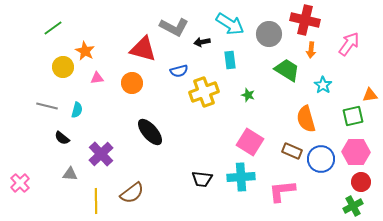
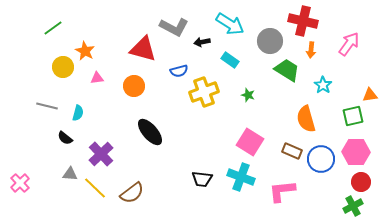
red cross: moved 2 px left, 1 px down
gray circle: moved 1 px right, 7 px down
cyan rectangle: rotated 48 degrees counterclockwise
orange circle: moved 2 px right, 3 px down
cyan semicircle: moved 1 px right, 3 px down
black semicircle: moved 3 px right
cyan cross: rotated 24 degrees clockwise
yellow line: moved 1 px left, 13 px up; rotated 45 degrees counterclockwise
